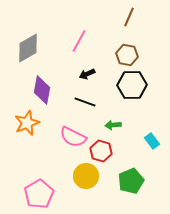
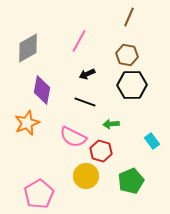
green arrow: moved 2 px left, 1 px up
